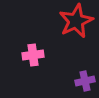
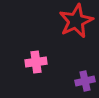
pink cross: moved 3 px right, 7 px down
